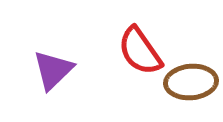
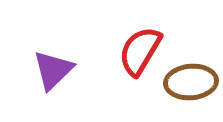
red semicircle: rotated 66 degrees clockwise
